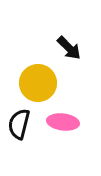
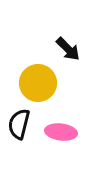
black arrow: moved 1 px left, 1 px down
pink ellipse: moved 2 px left, 10 px down
